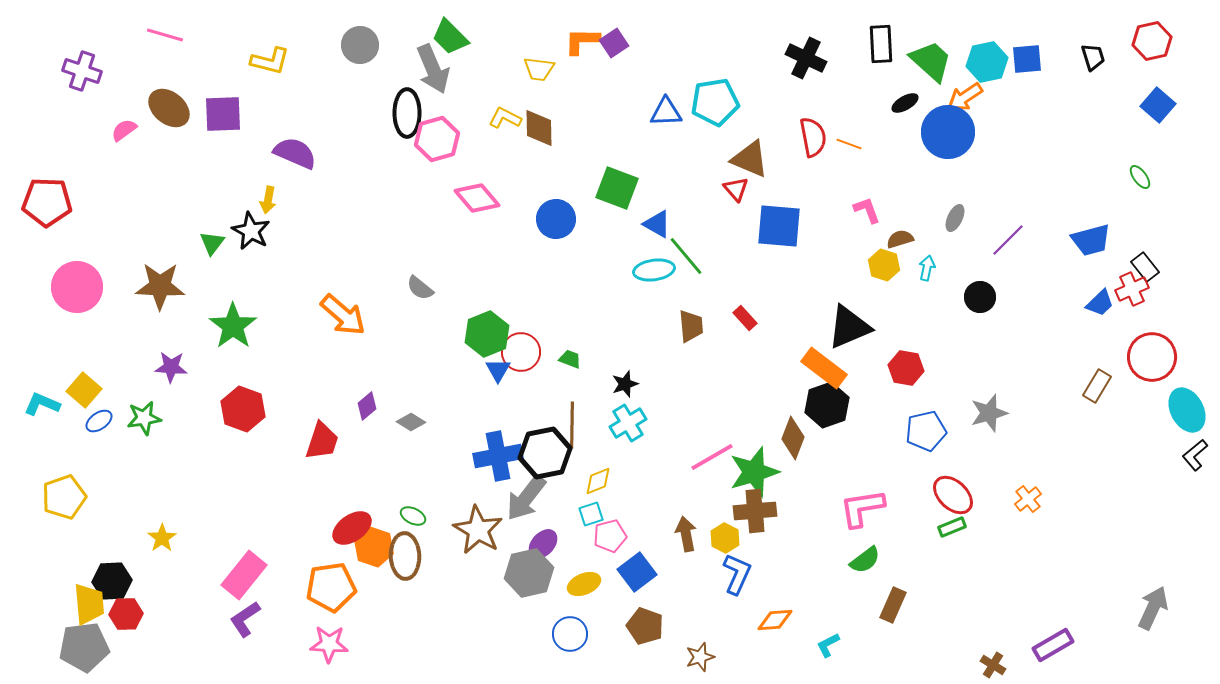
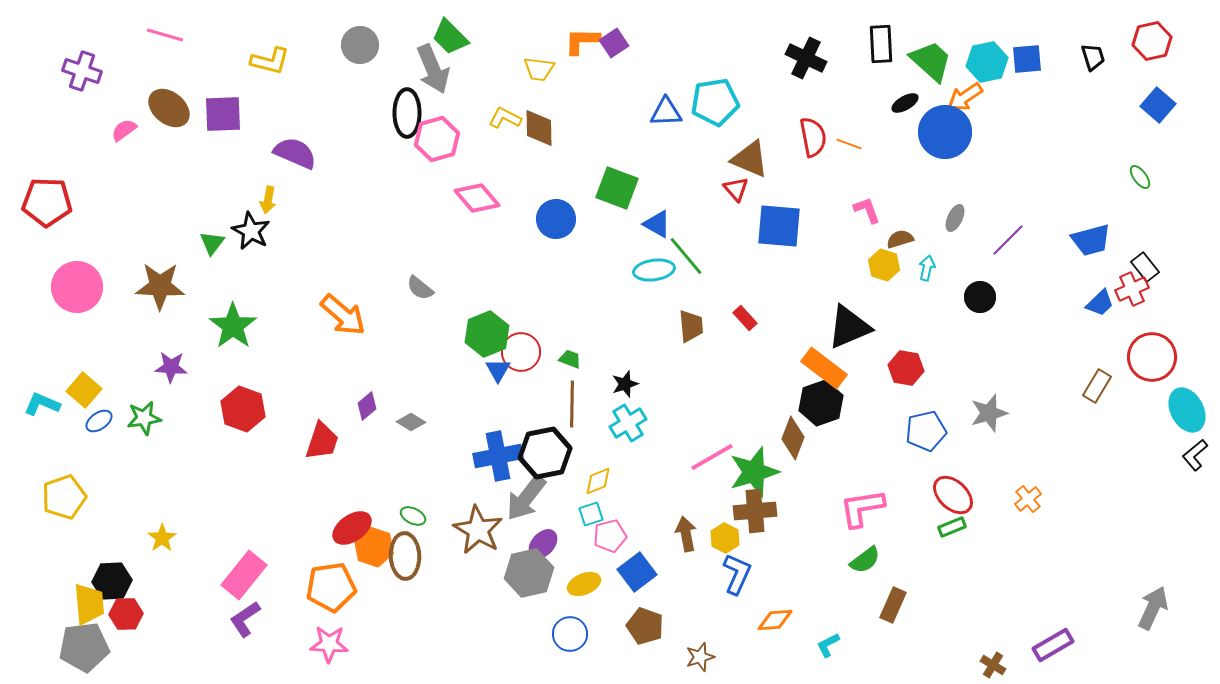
blue circle at (948, 132): moved 3 px left
black hexagon at (827, 405): moved 6 px left, 2 px up
brown line at (572, 425): moved 21 px up
